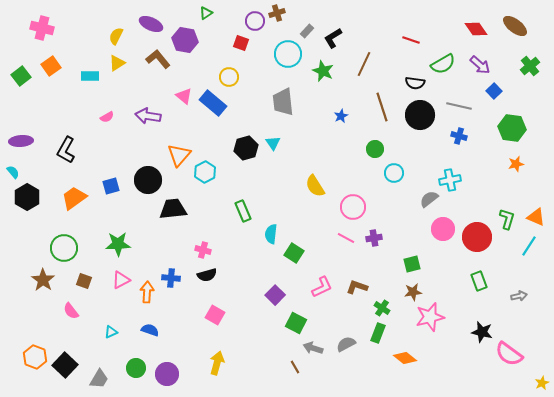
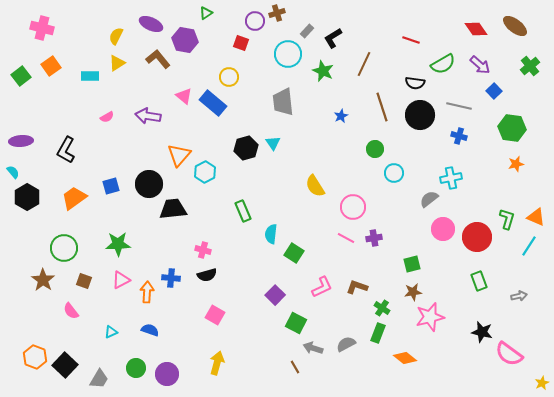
black circle at (148, 180): moved 1 px right, 4 px down
cyan cross at (450, 180): moved 1 px right, 2 px up
